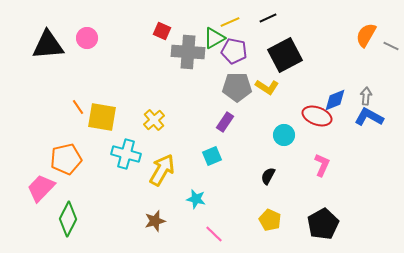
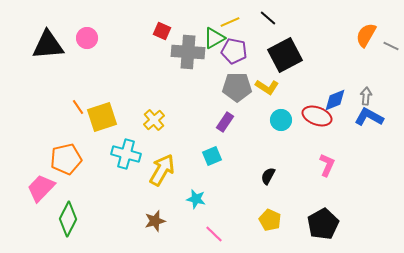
black line: rotated 66 degrees clockwise
yellow square: rotated 28 degrees counterclockwise
cyan circle: moved 3 px left, 15 px up
pink L-shape: moved 5 px right
